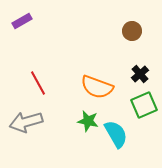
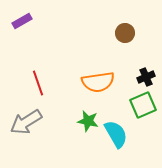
brown circle: moved 7 px left, 2 px down
black cross: moved 6 px right, 3 px down; rotated 18 degrees clockwise
red line: rotated 10 degrees clockwise
orange semicircle: moved 1 px right, 5 px up; rotated 28 degrees counterclockwise
green square: moved 1 px left
gray arrow: rotated 16 degrees counterclockwise
